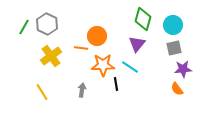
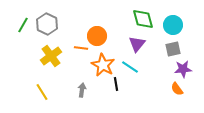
green diamond: rotated 30 degrees counterclockwise
green line: moved 1 px left, 2 px up
gray square: moved 1 px left, 1 px down
orange star: rotated 30 degrees clockwise
